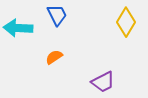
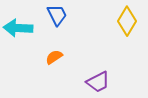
yellow diamond: moved 1 px right, 1 px up
purple trapezoid: moved 5 px left
